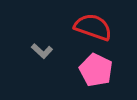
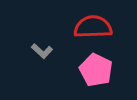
red semicircle: rotated 21 degrees counterclockwise
